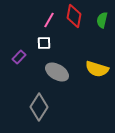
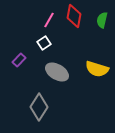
white square: rotated 32 degrees counterclockwise
purple rectangle: moved 3 px down
